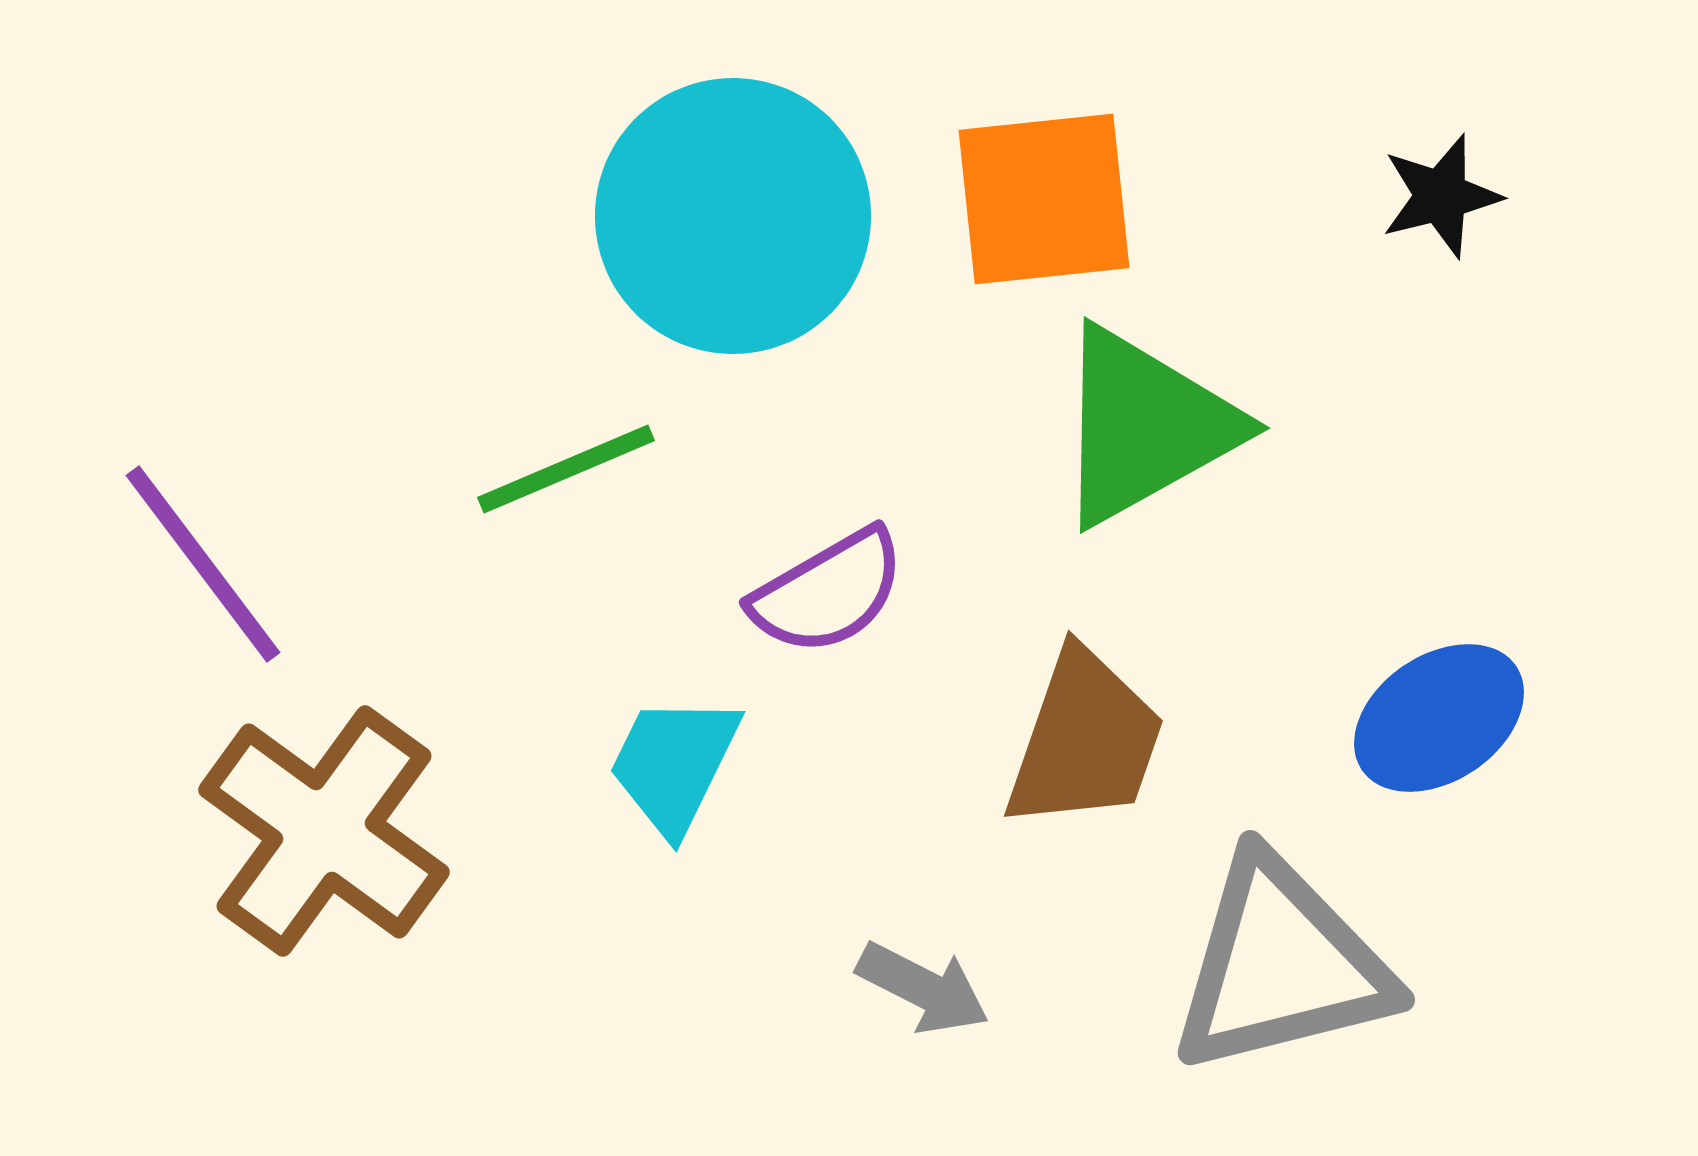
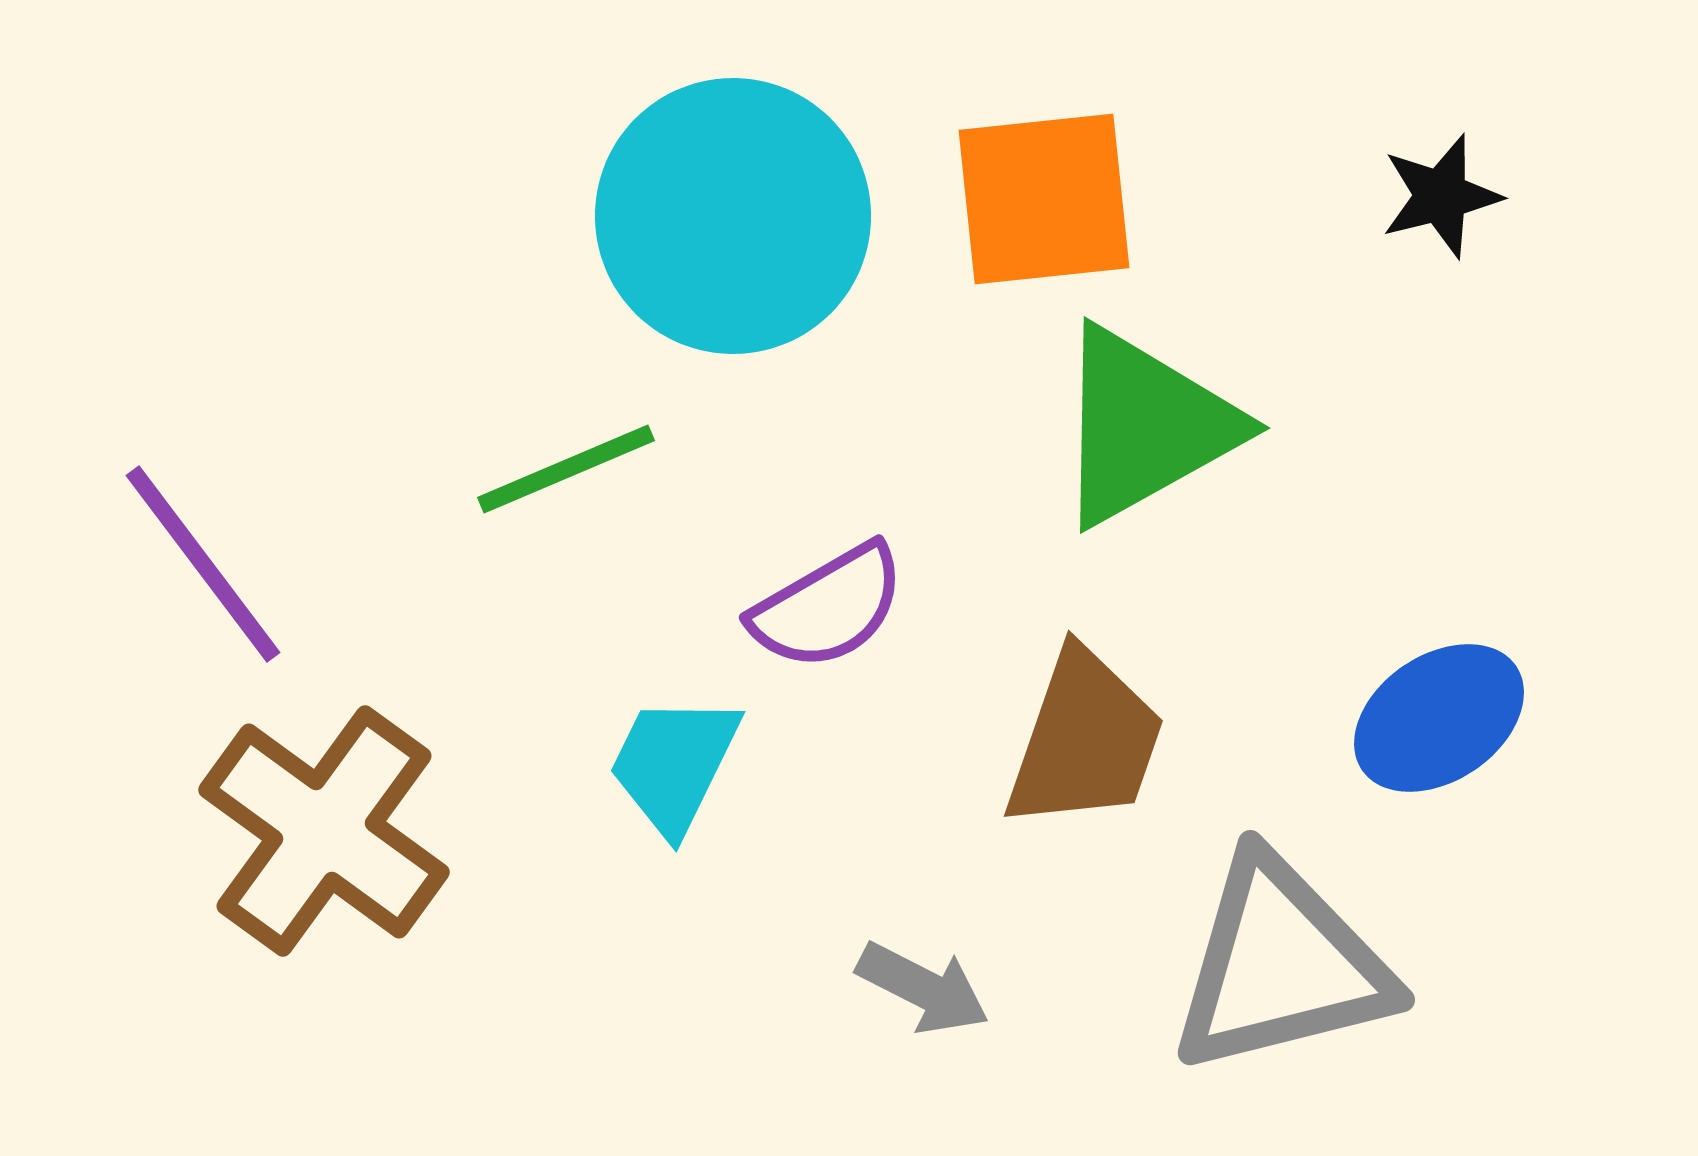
purple semicircle: moved 15 px down
